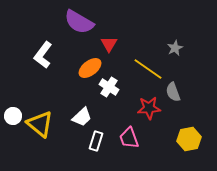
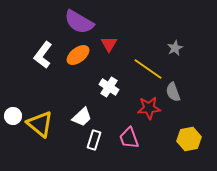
orange ellipse: moved 12 px left, 13 px up
white rectangle: moved 2 px left, 1 px up
